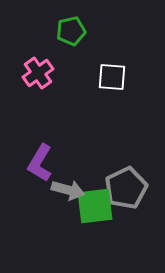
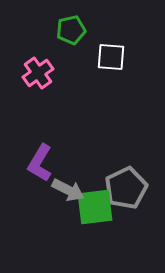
green pentagon: moved 1 px up
white square: moved 1 px left, 20 px up
gray arrow: rotated 12 degrees clockwise
green square: moved 1 px down
